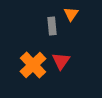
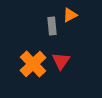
orange triangle: moved 1 px left, 1 px down; rotated 28 degrees clockwise
orange cross: moved 1 px up
